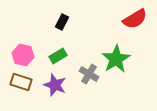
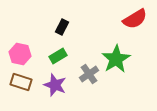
black rectangle: moved 5 px down
pink hexagon: moved 3 px left, 1 px up
gray cross: rotated 24 degrees clockwise
